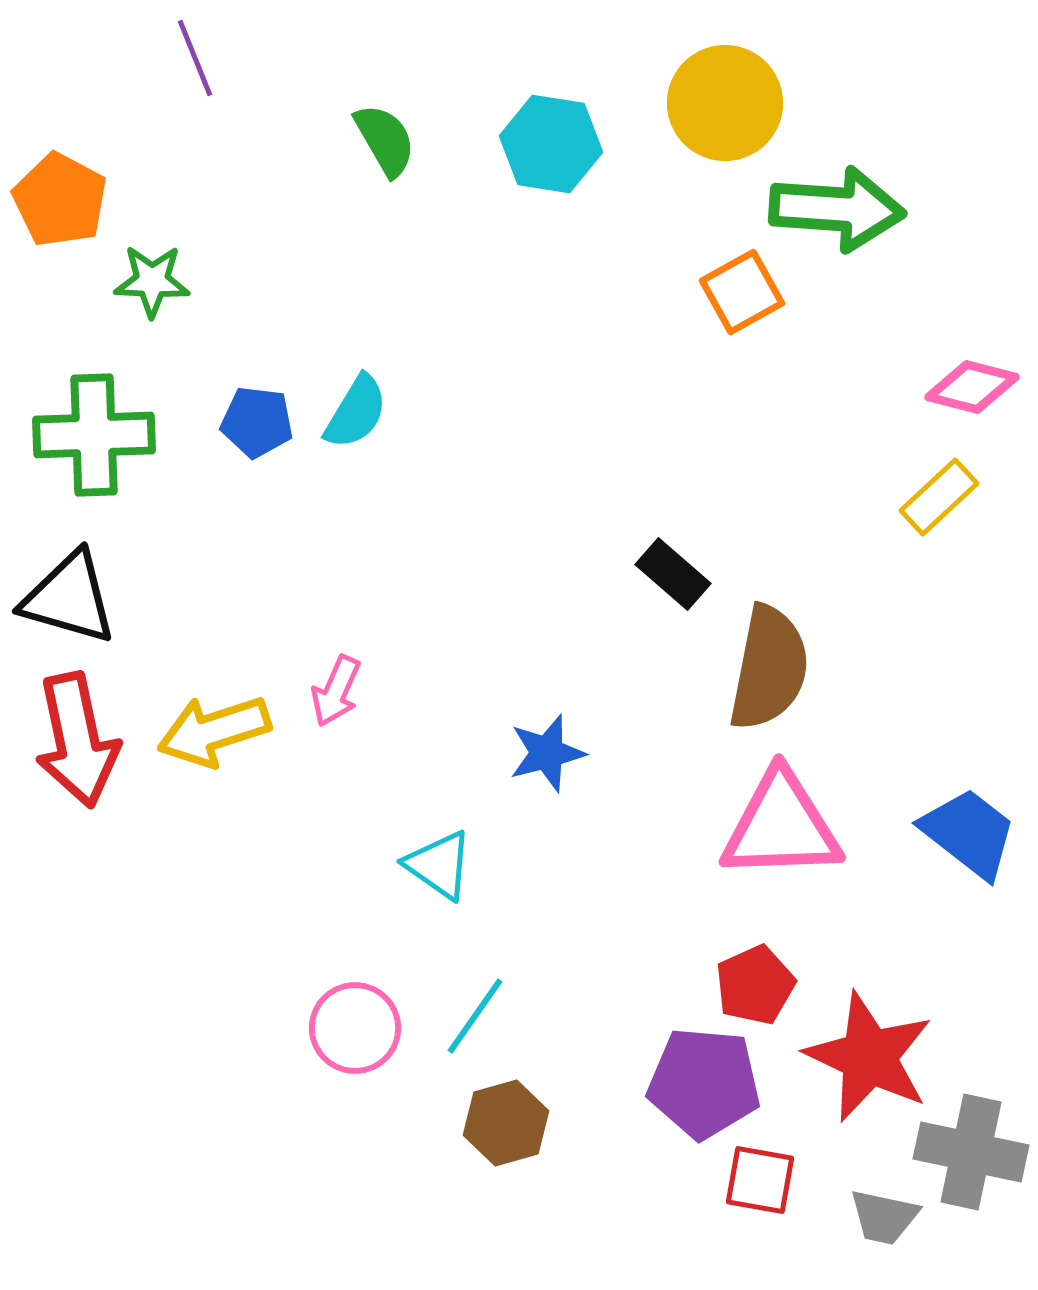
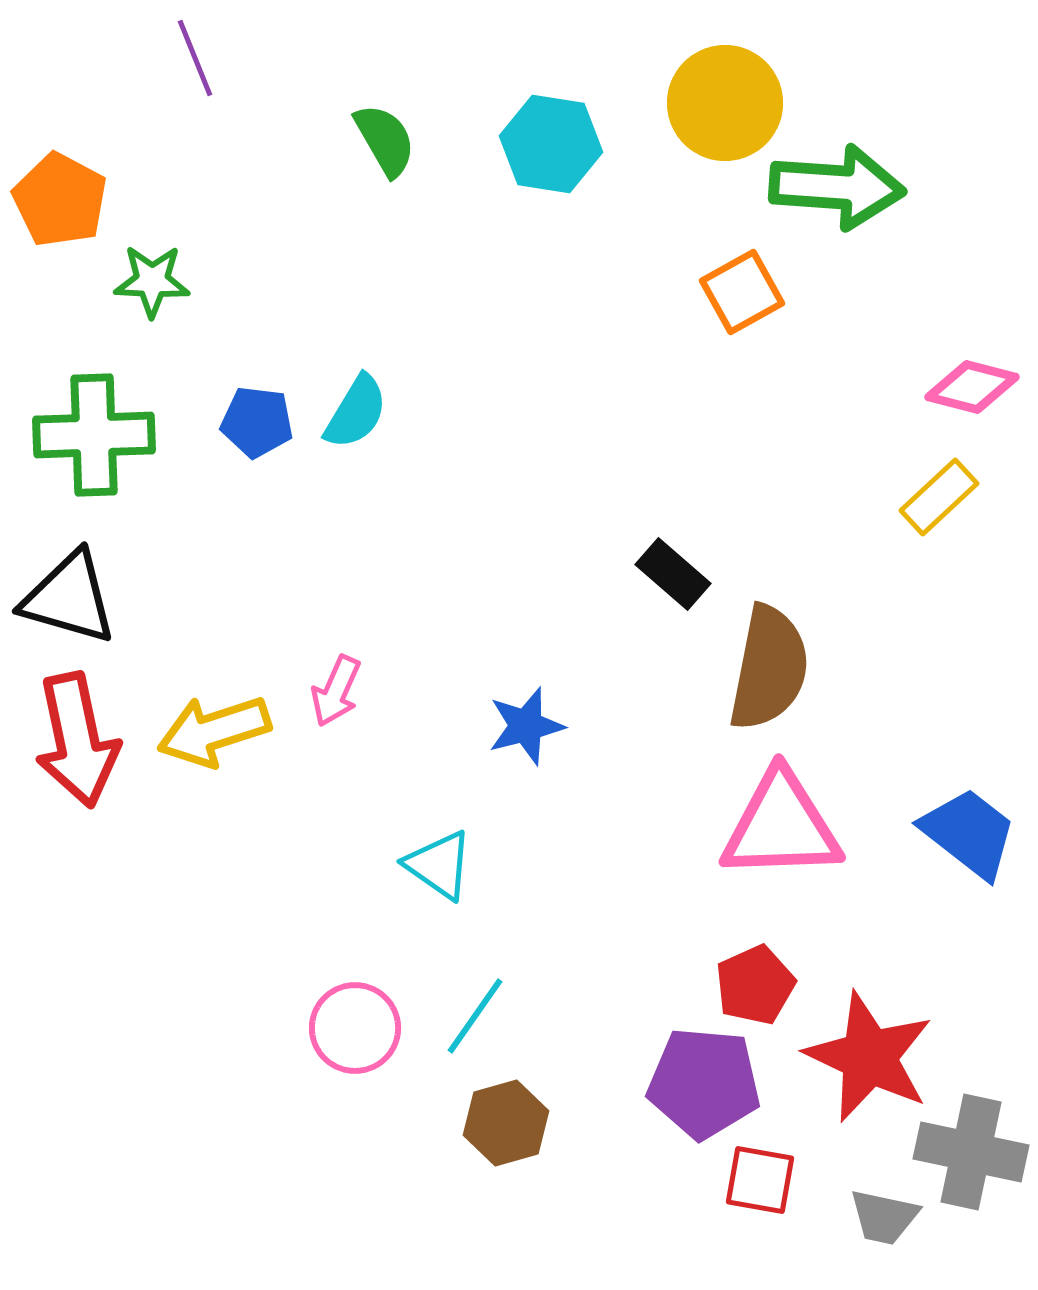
green arrow: moved 22 px up
blue star: moved 21 px left, 27 px up
